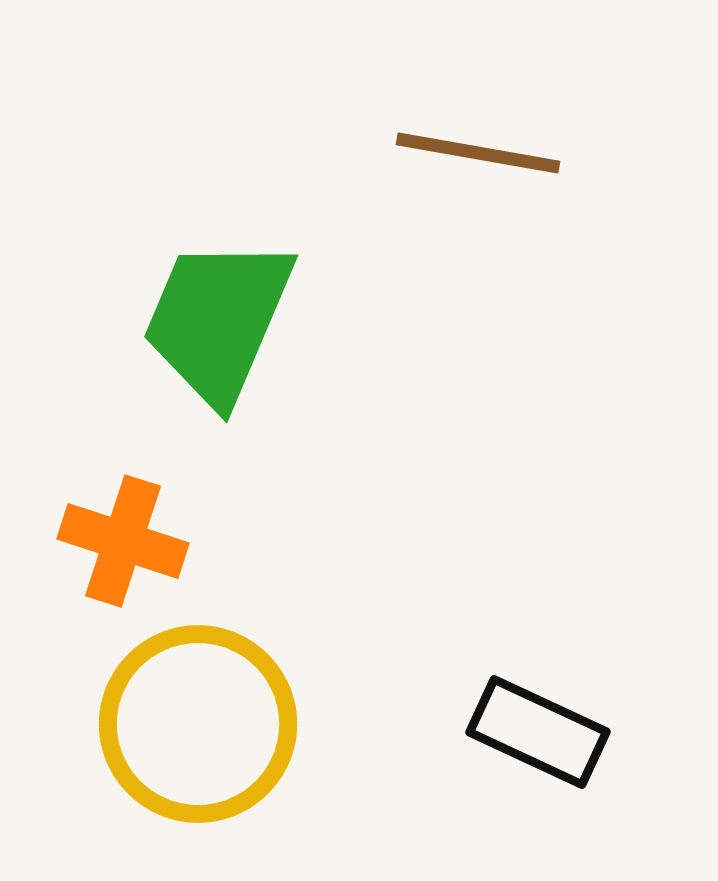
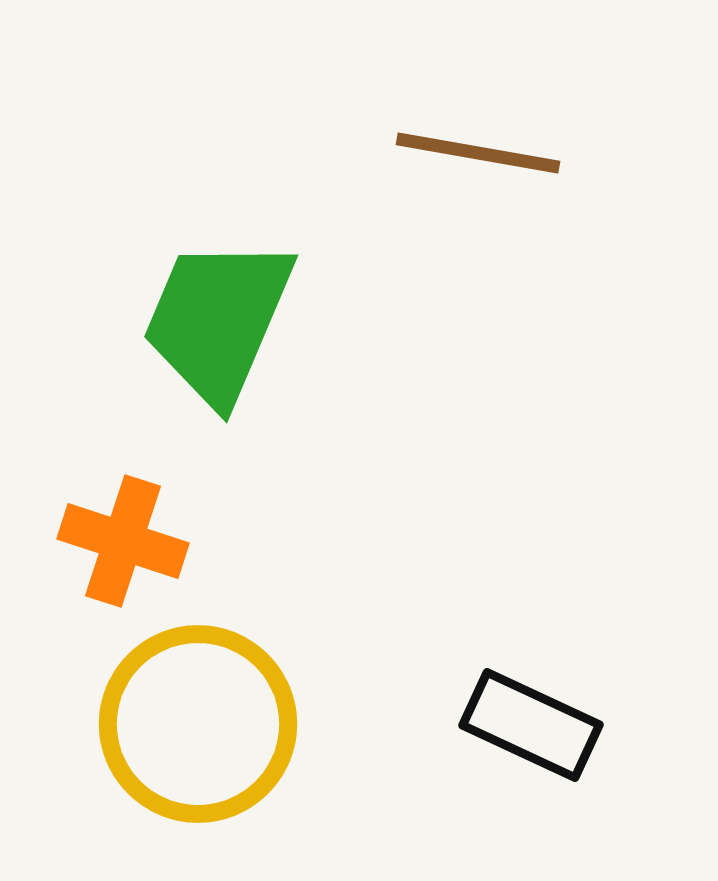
black rectangle: moved 7 px left, 7 px up
